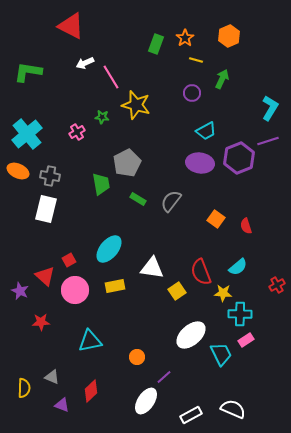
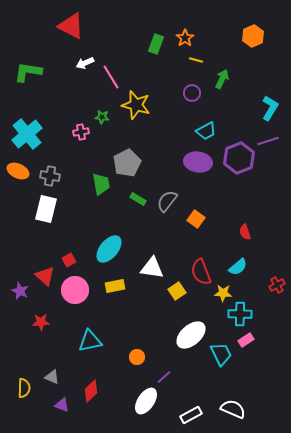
orange hexagon at (229, 36): moved 24 px right
pink cross at (77, 132): moved 4 px right; rotated 21 degrees clockwise
purple ellipse at (200, 163): moved 2 px left, 1 px up
gray semicircle at (171, 201): moved 4 px left
orange square at (216, 219): moved 20 px left
red semicircle at (246, 226): moved 1 px left, 6 px down
